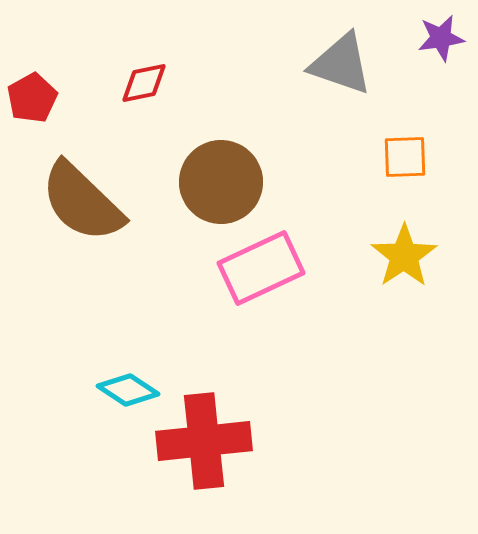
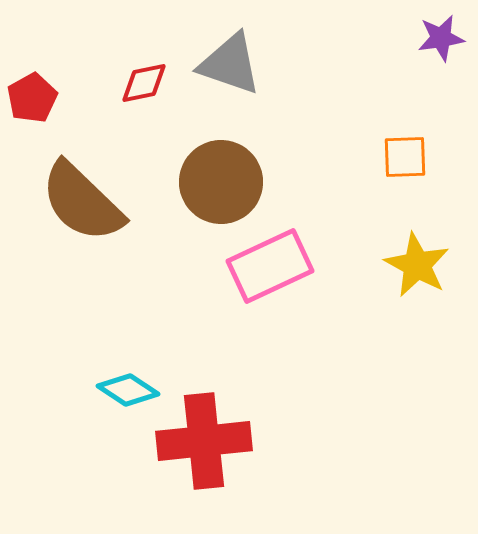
gray triangle: moved 111 px left
yellow star: moved 13 px right, 9 px down; rotated 10 degrees counterclockwise
pink rectangle: moved 9 px right, 2 px up
